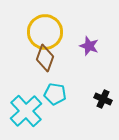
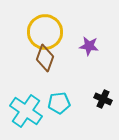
purple star: rotated 12 degrees counterclockwise
cyan pentagon: moved 4 px right, 9 px down; rotated 15 degrees counterclockwise
cyan cross: rotated 12 degrees counterclockwise
